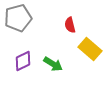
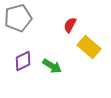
red semicircle: rotated 42 degrees clockwise
yellow rectangle: moved 1 px left, 2 px up
green arrow: moved 1 px left, 2 px down
